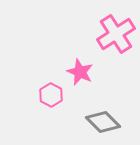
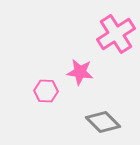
pink star: rotated 16 degrees counterclockwise
pink hexagon: moved 5 px left, 4 px up; rotated 25 degrees counterclockwise
